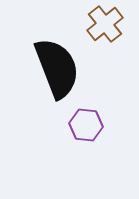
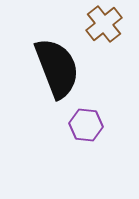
brown cross: moved 1 px left
